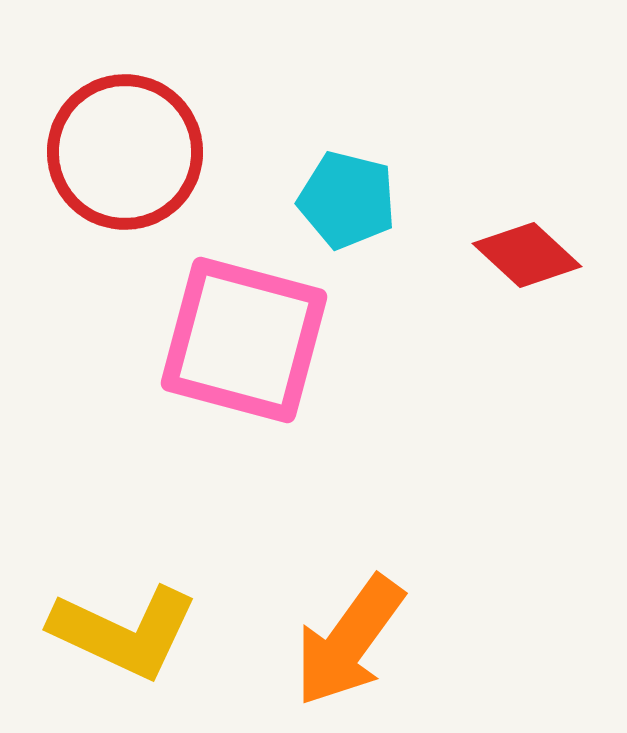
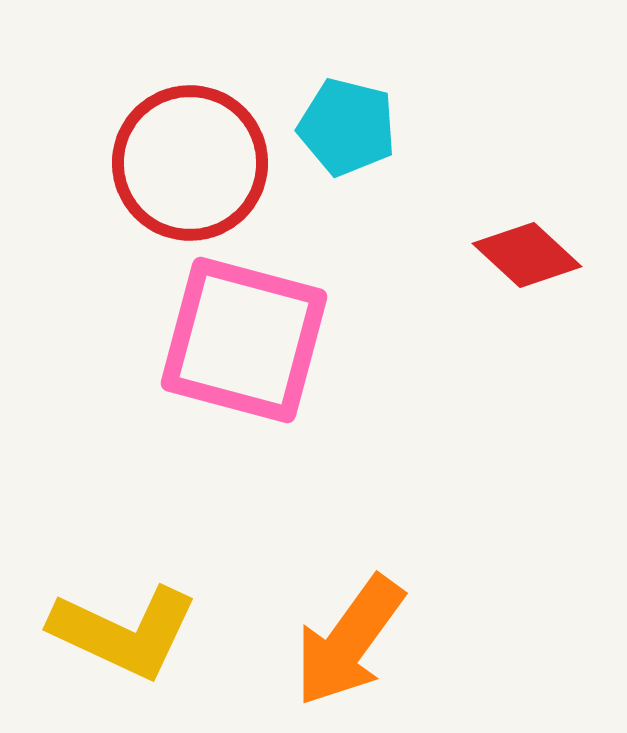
red circle: moved 65 px right, 11 px down
cyan pentagon: moved 73 px up
